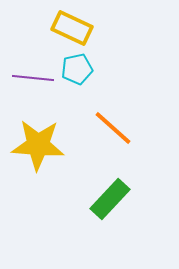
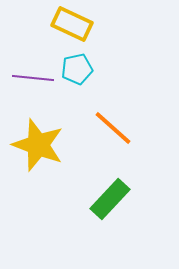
yellow rectangle: moved 4 px up
yellow star: rotated 16 degrees clockwise
